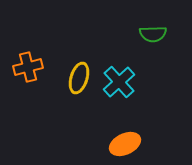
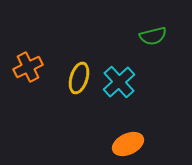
green semicircle: moved 2 px down; rotated 12 degrees counterclockwise
orange cross: rotated 12 degrees counterclockwise
orange ellipse: moved 3 px right
